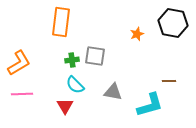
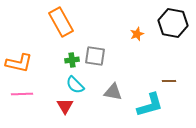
orange rectangle: rotated 36 degrees counterclockwise
orange L-shape: rotated 44 degrees clockwise
